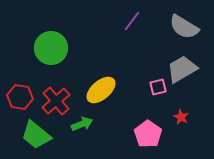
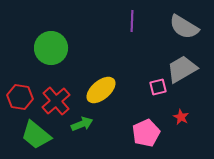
purple line: rotated 35 degrees counterclockwise
pink pentagon: moved 2 px left, 1 px up; rotated 12 degrees clockwise
